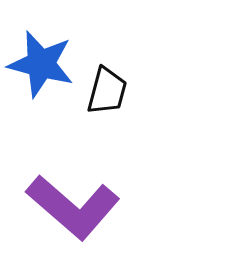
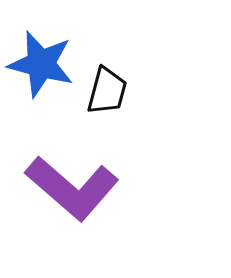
purple L-shape: moved 1 px left, 19 px up
